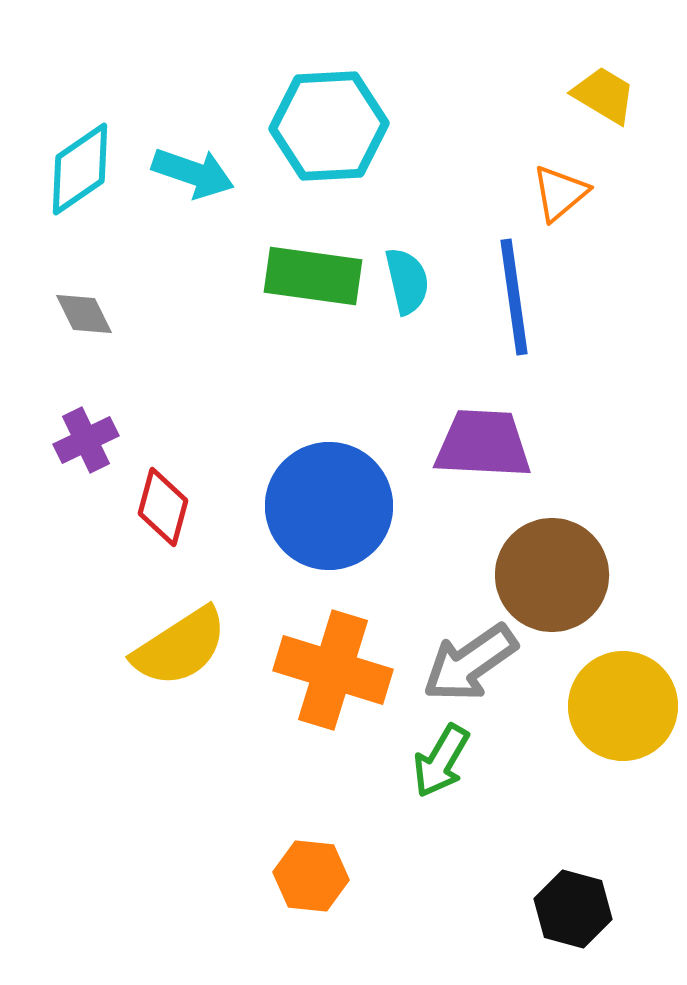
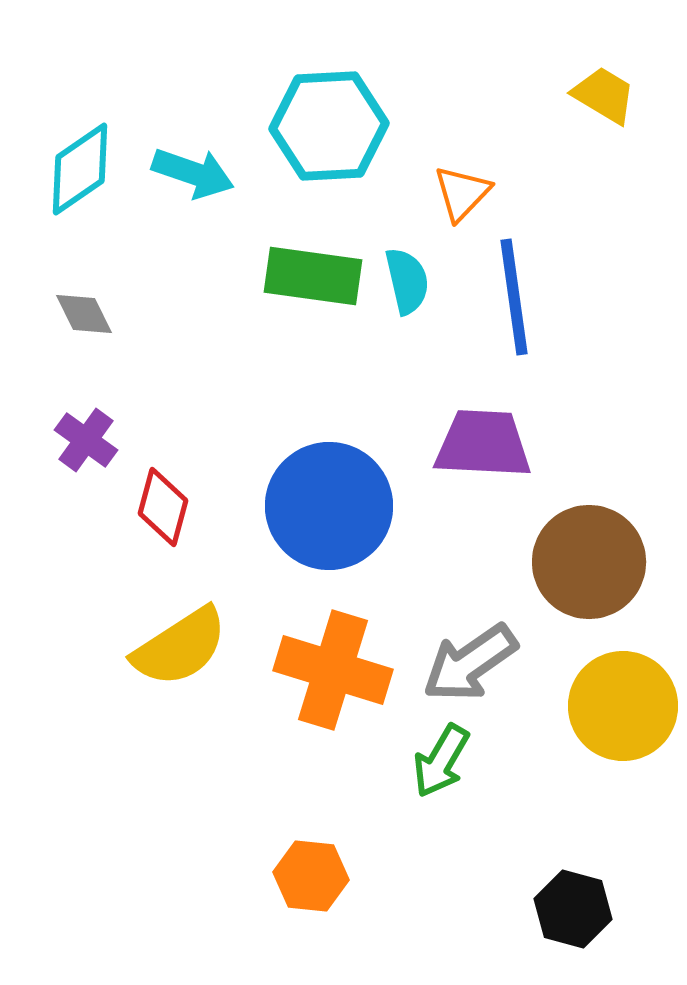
orange triangle: moved 98 px left; rotated 6 degrees counterclockwise
purple cross: rotated 28 degrees counterclockwise
brown circle: moved 37 px right, 13 px up
